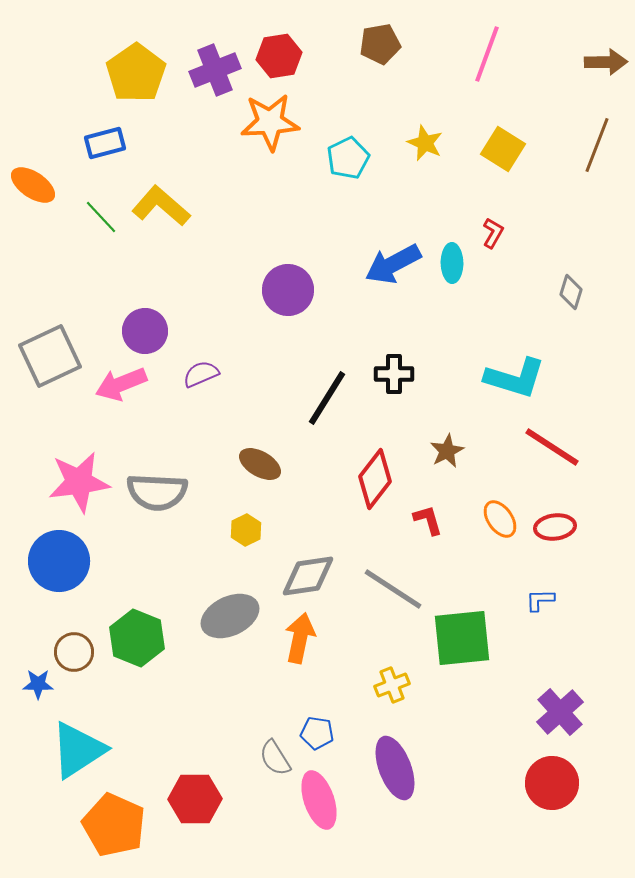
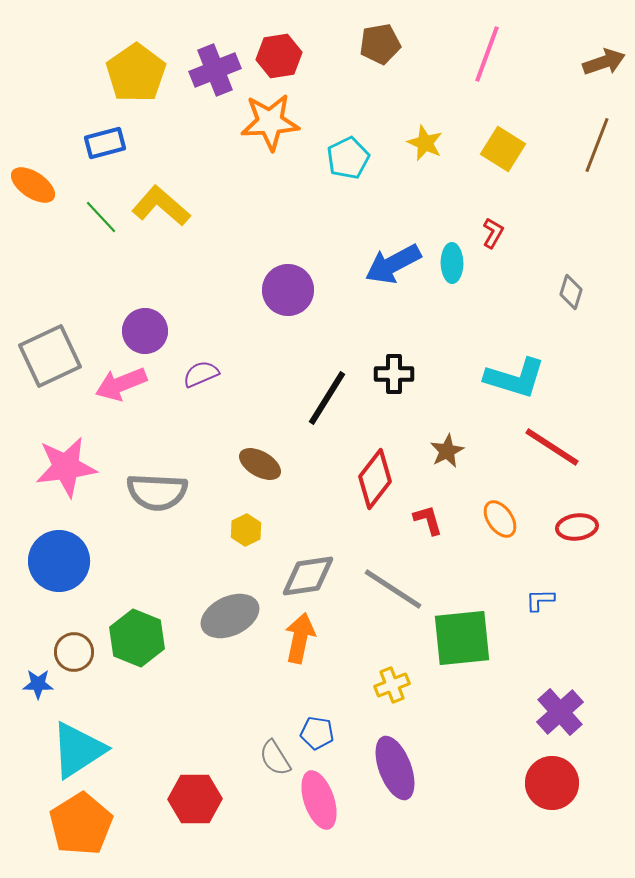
brown arrow at (606, 62): moved 2 px left; rotated 18 degrees counterclockwise
pink star at (79, 482): moved 13 px left, 15 px up
red ellipse at (555, 527): moved 22 px right
orange pentagon at (114, 825): moved 33 px left, 1 px up; rotated 16 degrees clockwise
